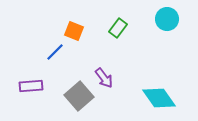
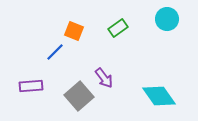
green rectangle: rotated 18 degrees clockwise
cyan diamond: moved 2 px up
